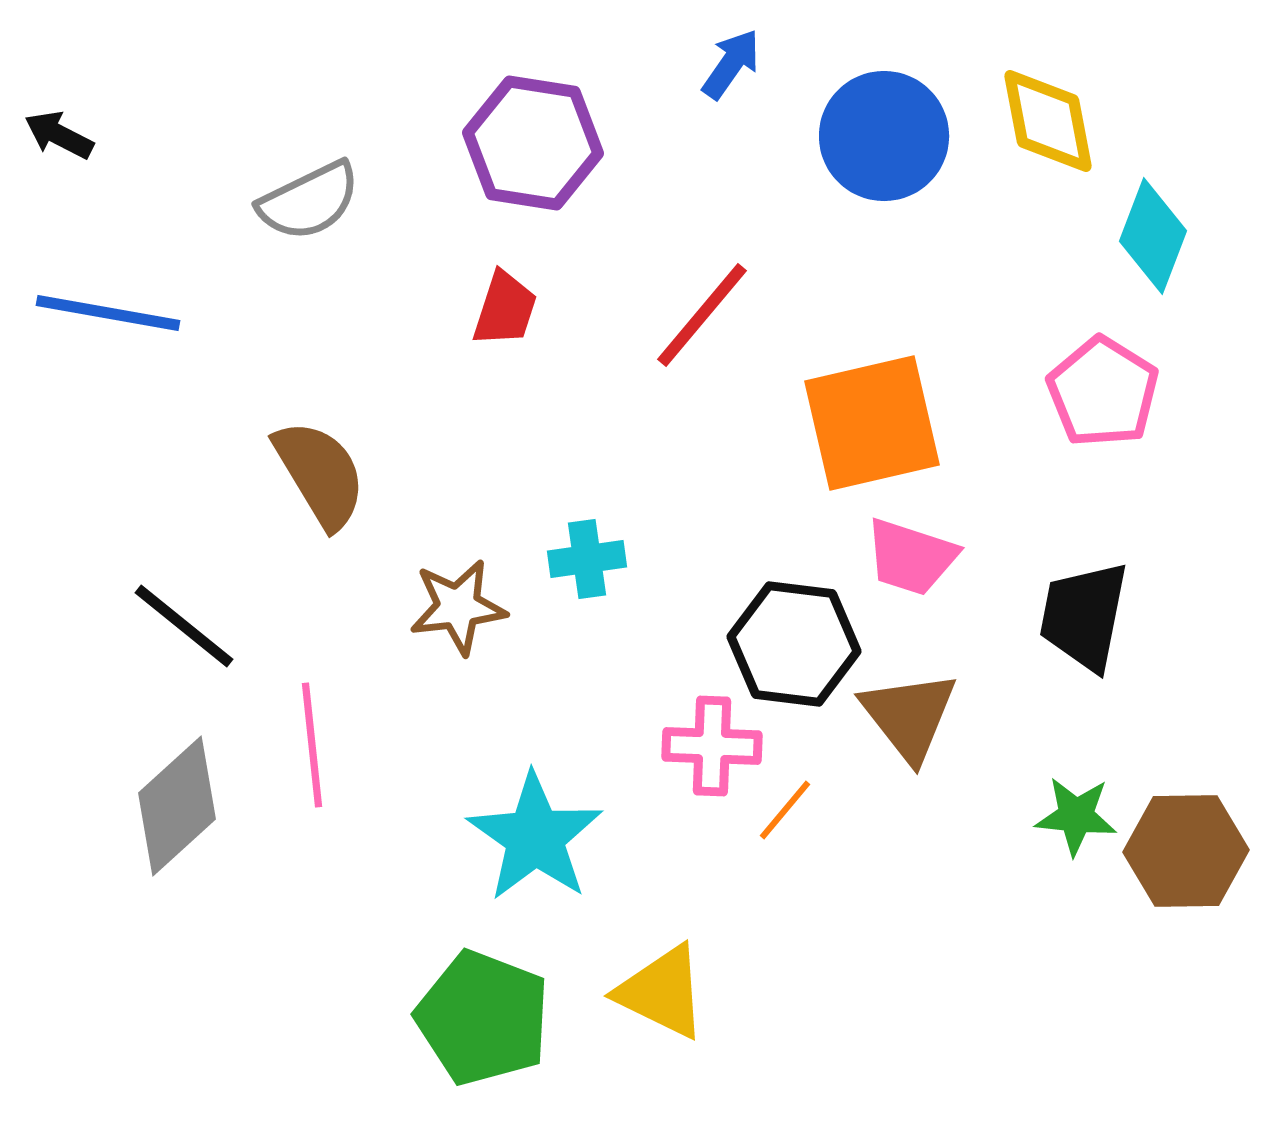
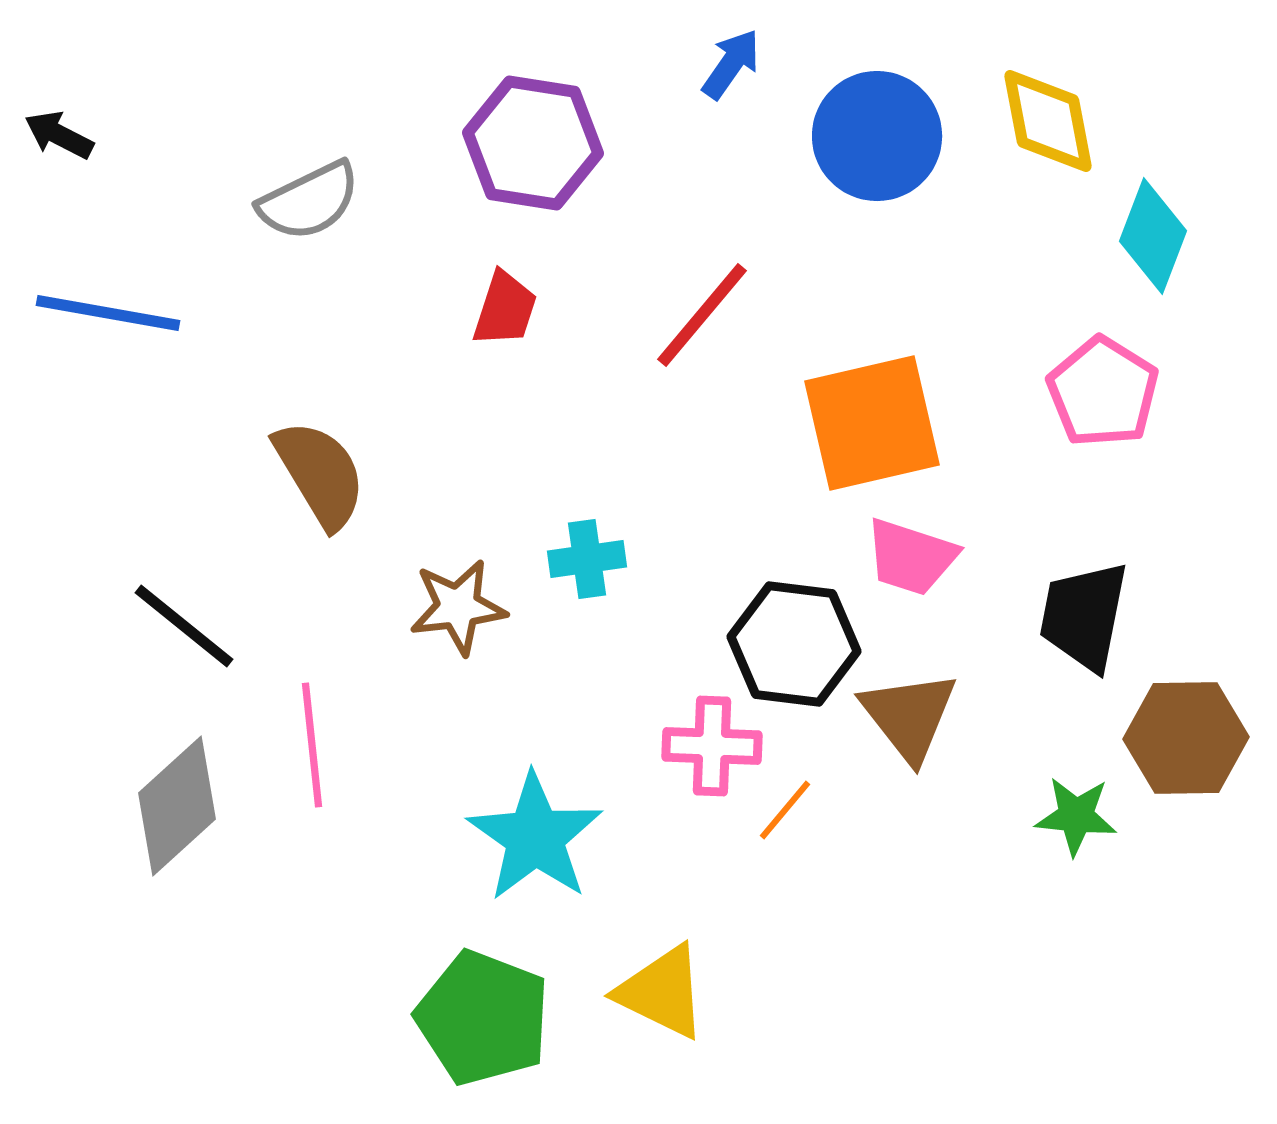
blue circle: moved 7 px left
brown hexagon: moved 113 px up
